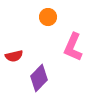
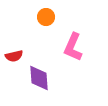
orange circle: moved 2 px left
purple diamond: rotated 48 degrees counterclockwise
